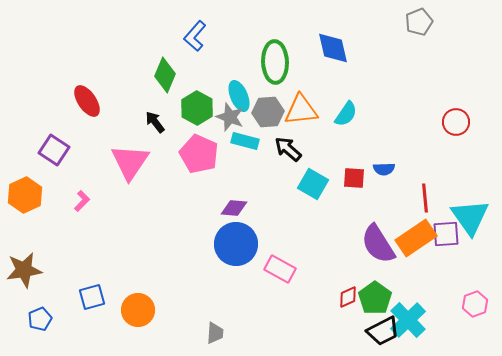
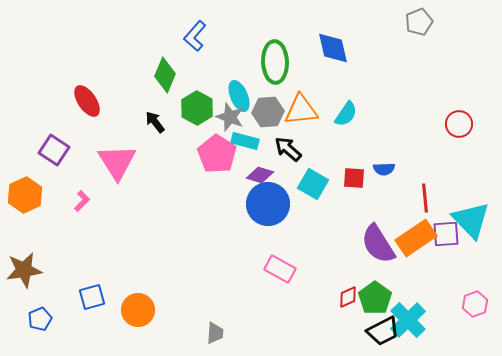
red circle at (456, 122): moved 3 px right, 2 px down
pink pentagon at (199, 154): moved 18 px right; rotated 9 degrees clockwise
pink triangle at (130, 162): moved 13 px left; rotated 6 degrees counterclockwise
purple diamond at (234, 208): moved 26 px right, 33 px up; rotated 12 degrees clockwise
cyan triangle at (470, 217): moved 1 px right, 3 px down; rotated 9 degrees counterclockwise
blue circle at (236, 244): moved 32 px right, 40 px up
